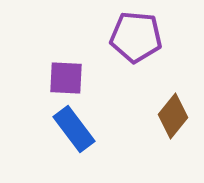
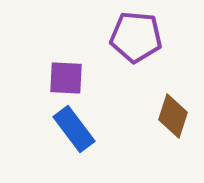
brown diamond: rotated 21 degrees counterclockwise
